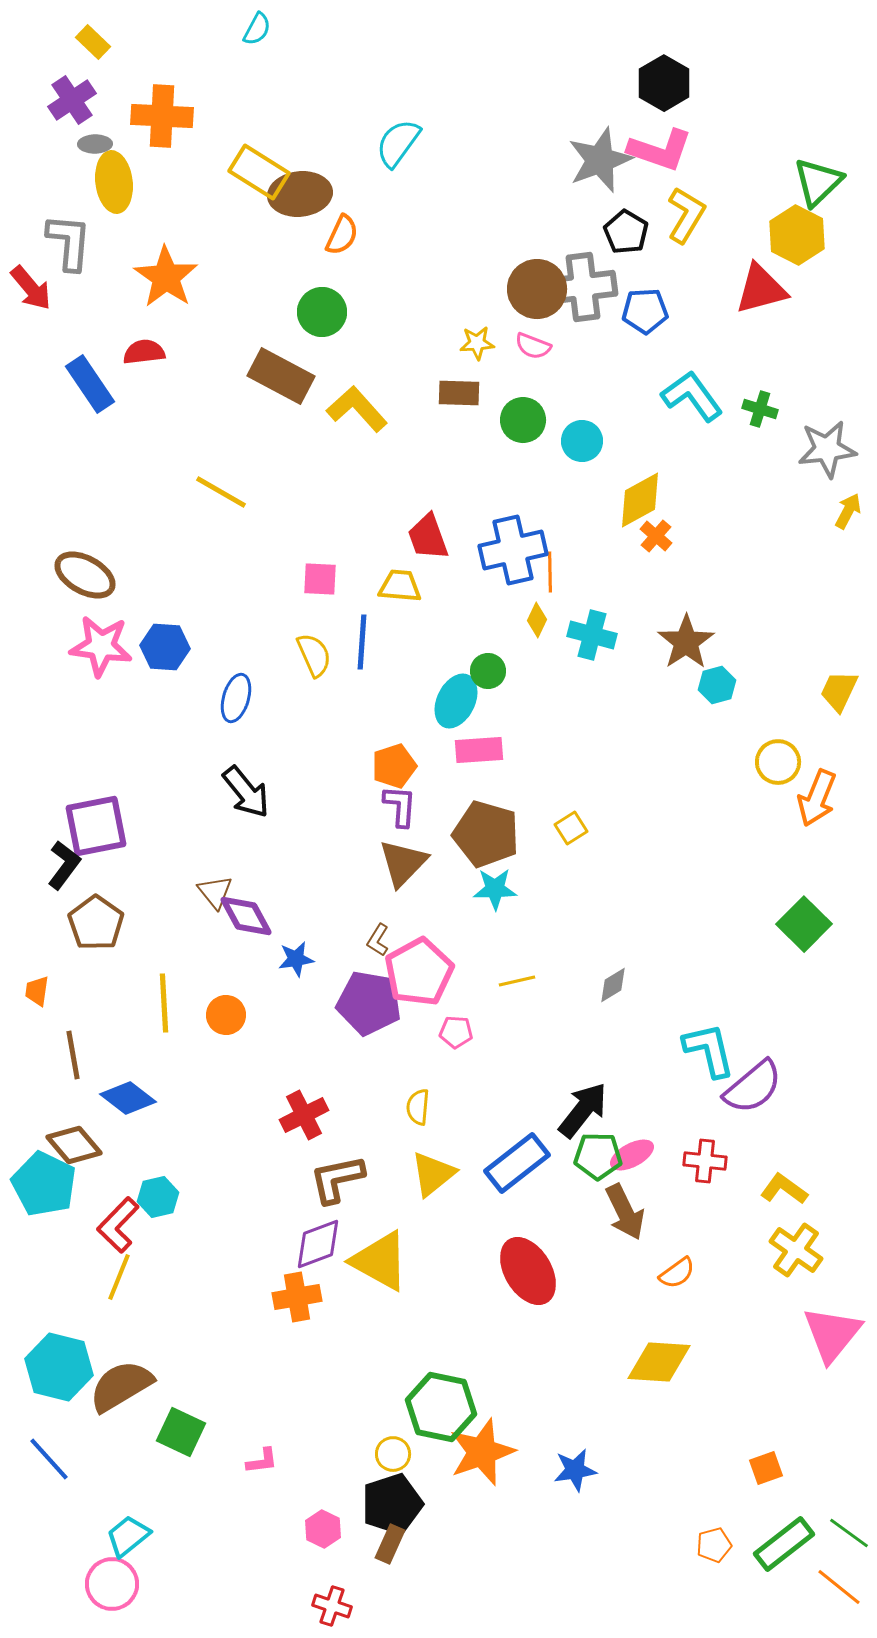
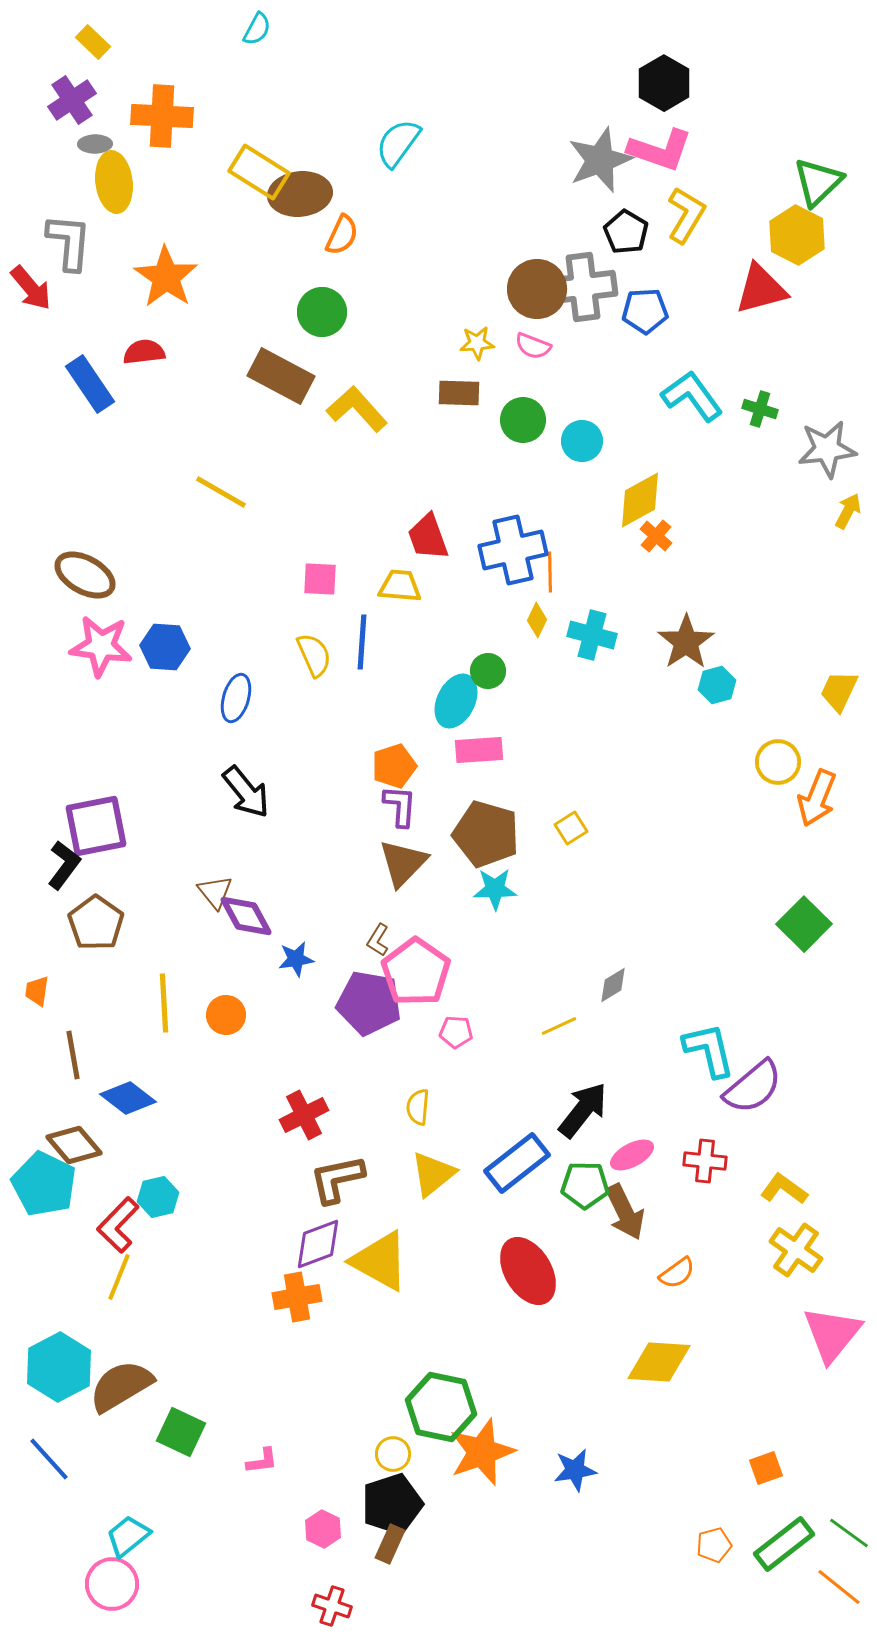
pink pentagon at (419, 972): moved 3 px left; rotated 8 degrees counterclockwise
yellow line at (517, 981): moved 42 px right, 45 px down; rotated 12 degrees counterclockwise
green pentagon at (598, 1156): moved 13 px left, 29 px down
cyan hexagon at (59, 1367): rotated 18 degrees clockwise
